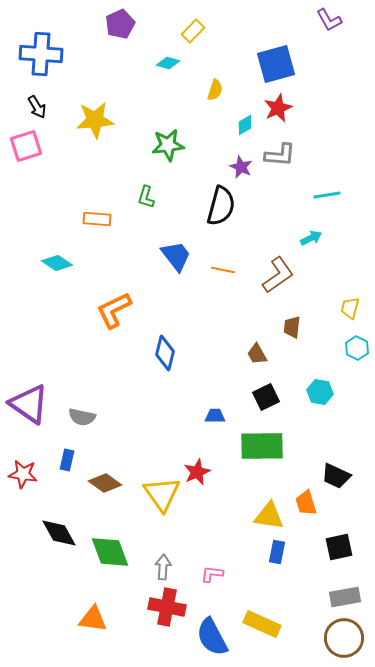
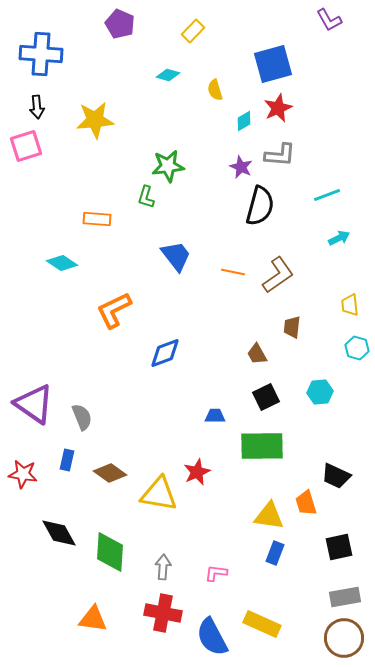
purple pentagon at (120, 24): rotated 24 degrees counterclockwise
cyan diamond at (168, 63): moved 12 px down
blue square at (276, 64): moved 3 px left
yellow semicircle at (215, 90): rotated 145 degrees clockwise
black arrow at (37, 107): rotated 25 degrees clockwise
cyan diamond at (245, 125): moved 1 px left, 4 px up
green star at (168, 145): moved 21 px down
cyan line at (327, 195): rotated 12 degrees counterclockwise
black semicircle at (221, 206): moved 39 px right
cyan arrow at (311, 238): moved 28 px right
cyan diamond at (57, 263): moved 5 px right
orange line at (223, 270): moved 10 px right, 2 px down
yellow trapezoid at (350, 308): moved 3 px up; rotated 20 degrees counterclockwise
cyan hexagon at (357, 348): rotated 10 degrees counterclockwise
blue diamond at (165, 353): rotated 56 degrees clockwise
cyan hexagon at (320, 392): rotated 15 degrees counterclockwise
purple triangle at (29, 404): moved 5 px right
gray semicircle at (82, 417): rotated 124 degrees counterclockwise
brown diamond at (105, 483): moved 5 px right, 10 px up
yellow triangle at (162, 494): moved 3 px left; rotated 45 degrees counterclockwise
green diamond at (110, 552): rotated 24 degrees clockwise
blue rectangle at (277, 552): moved 2 px left, 1 px down; rotated 10 degrees clockwise
pink L-shape at (212, 574): moved 4 px right, 1 px up
red cross at (167, 607): moved 4 px left, 6 px down
